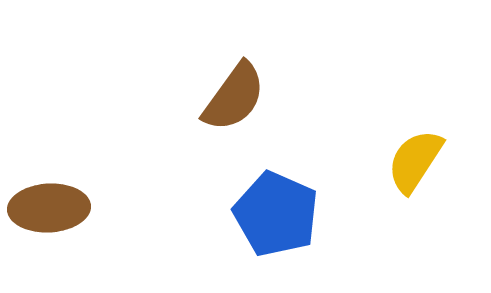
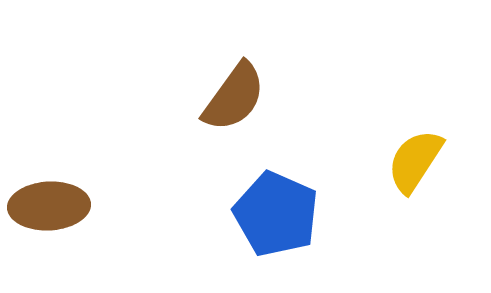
brown ellipse: moved 2 px up
